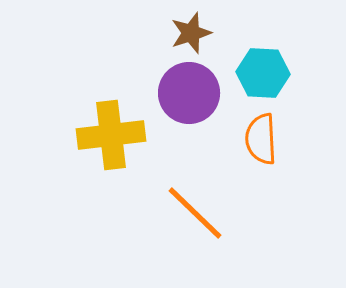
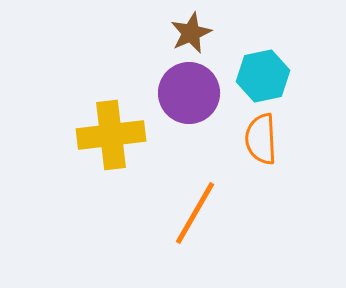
brown star: rotated 6 degrees counterclockwise
cyan hexagon: moved 3 px down; rotated 15 degrees counterclockwise
orange line: rotated 76 degrees clockwise
